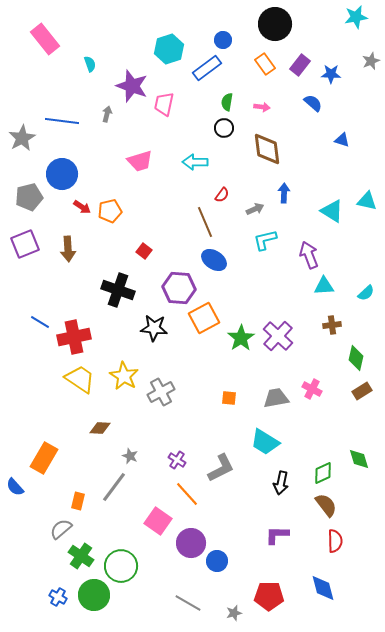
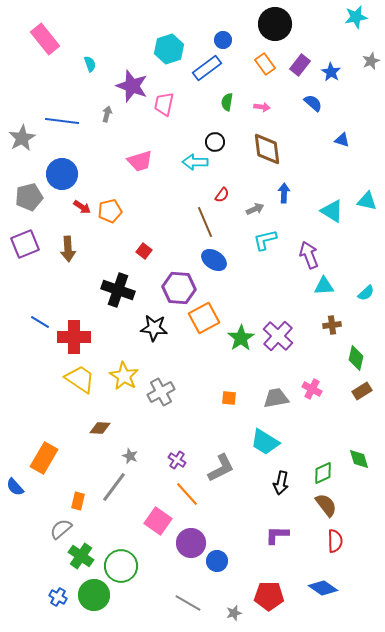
blue star at (331, 74): moved 2 px up; rotated 30 degrees clockwise
black circle at (224, 128): moved 9 px left, 14 px down
red cross at (74, 337): rotated 12 degrees clockwise
blue diamond at (323, 588): rotated 40 degrees counterclockwise
